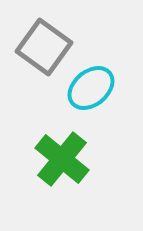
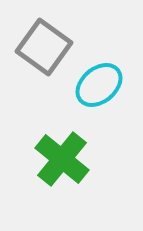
cyan ellipse: moved 8 px right, 3 px up
